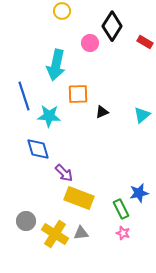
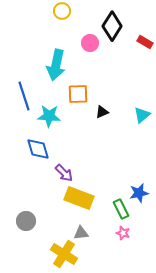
yellow cross: moved 9 px right, 20 px down
